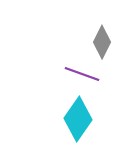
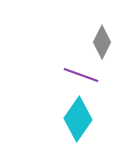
purple line: moved 1 px left, 1 px down
